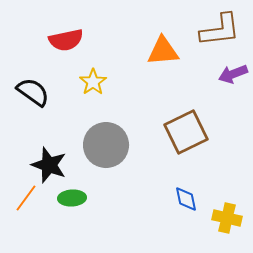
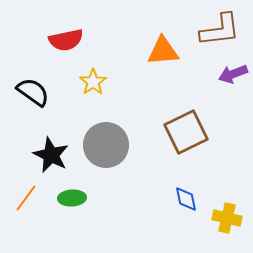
black star: moved 2 px right, 10 px up; rotated 6 degrees clockwise
